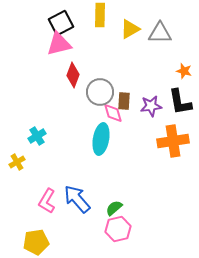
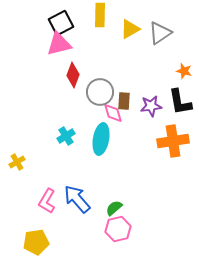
gray triangle: rotated 35 degrees counterclockwise
cyan cross: moved 29 px right
